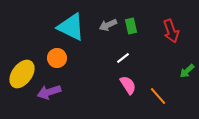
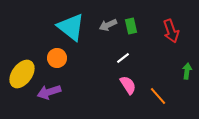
cyan triangle: rotated 12 degrees clockwise
green arrow: rotated 140 degrees clockwise
